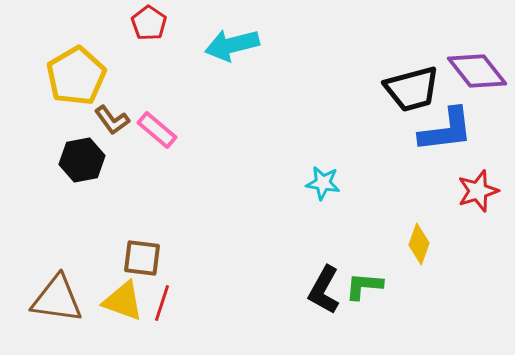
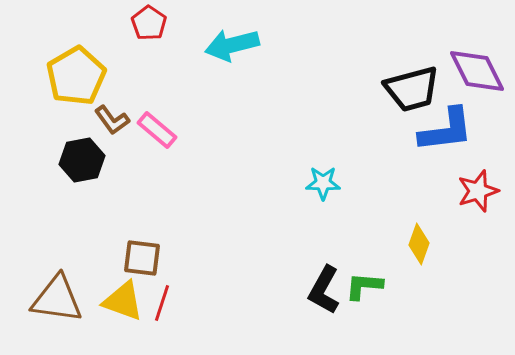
purple diamond: rotated 12 degrees clockwise
cyan star: rotated 8 degrees counterclockwise
